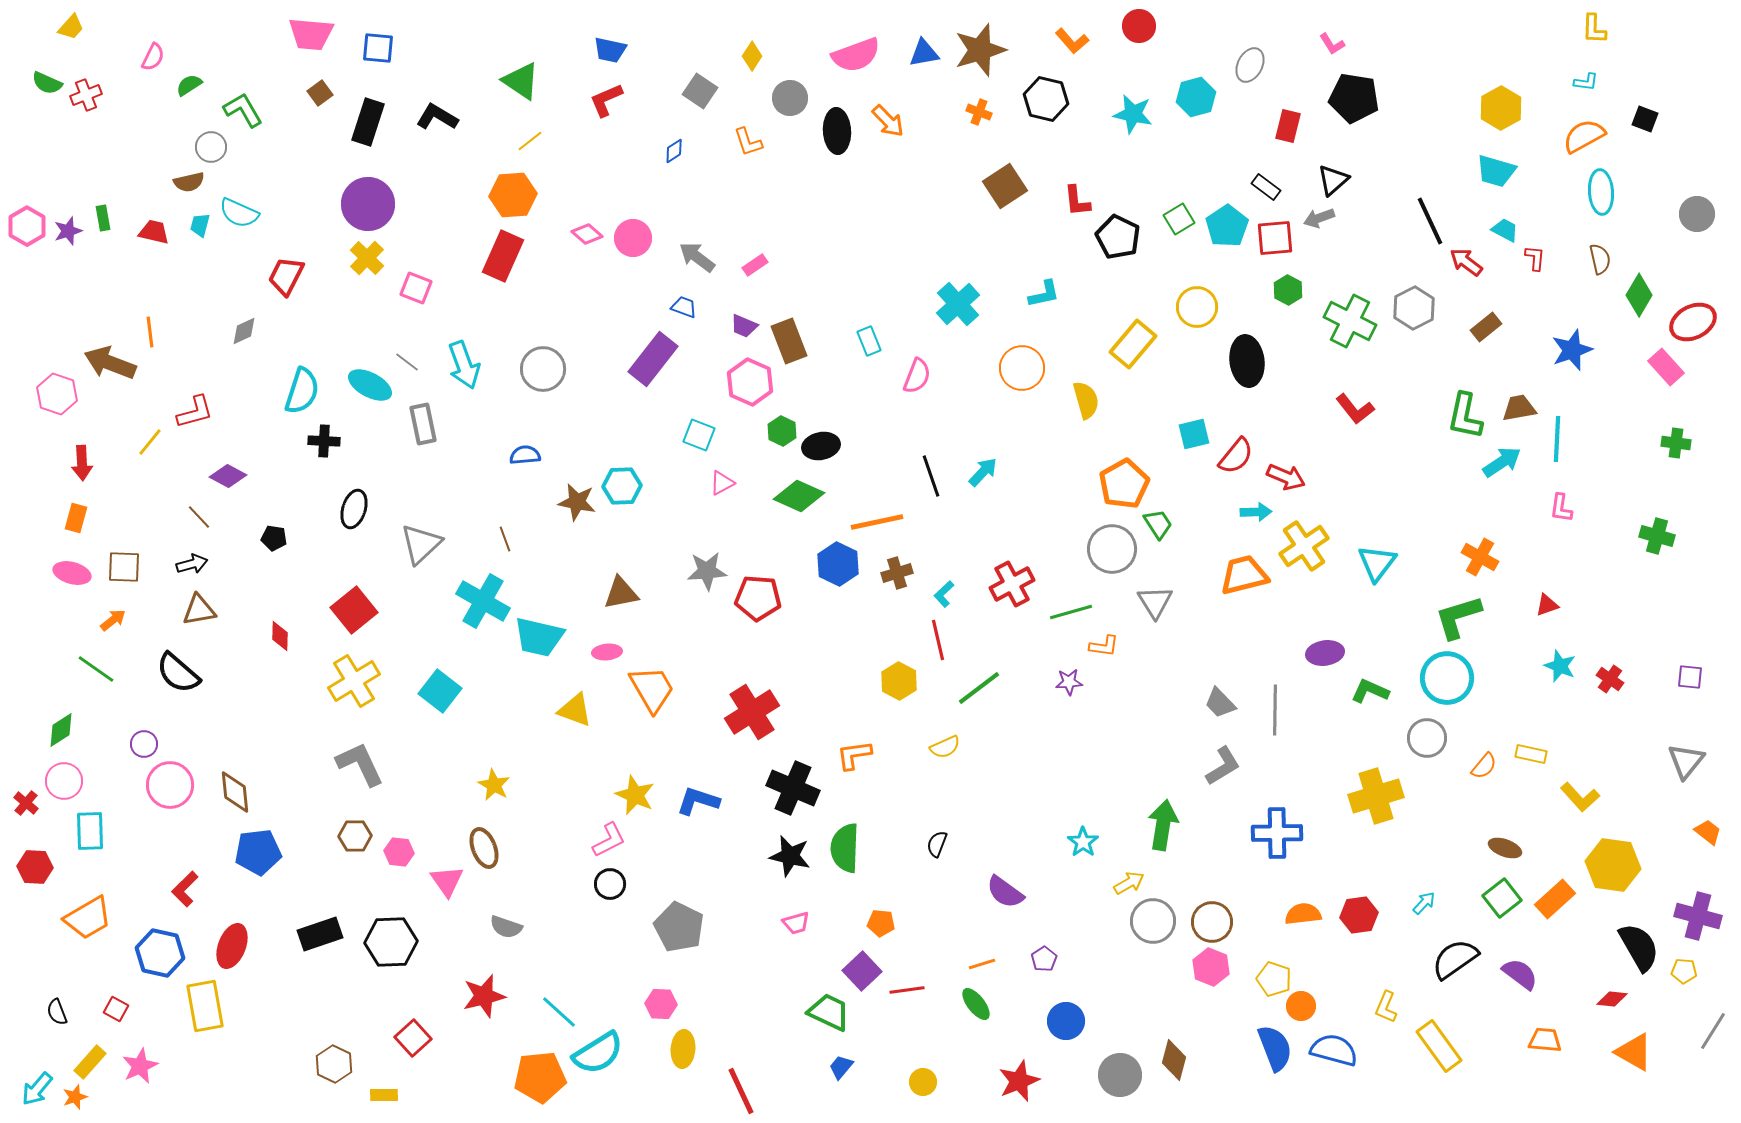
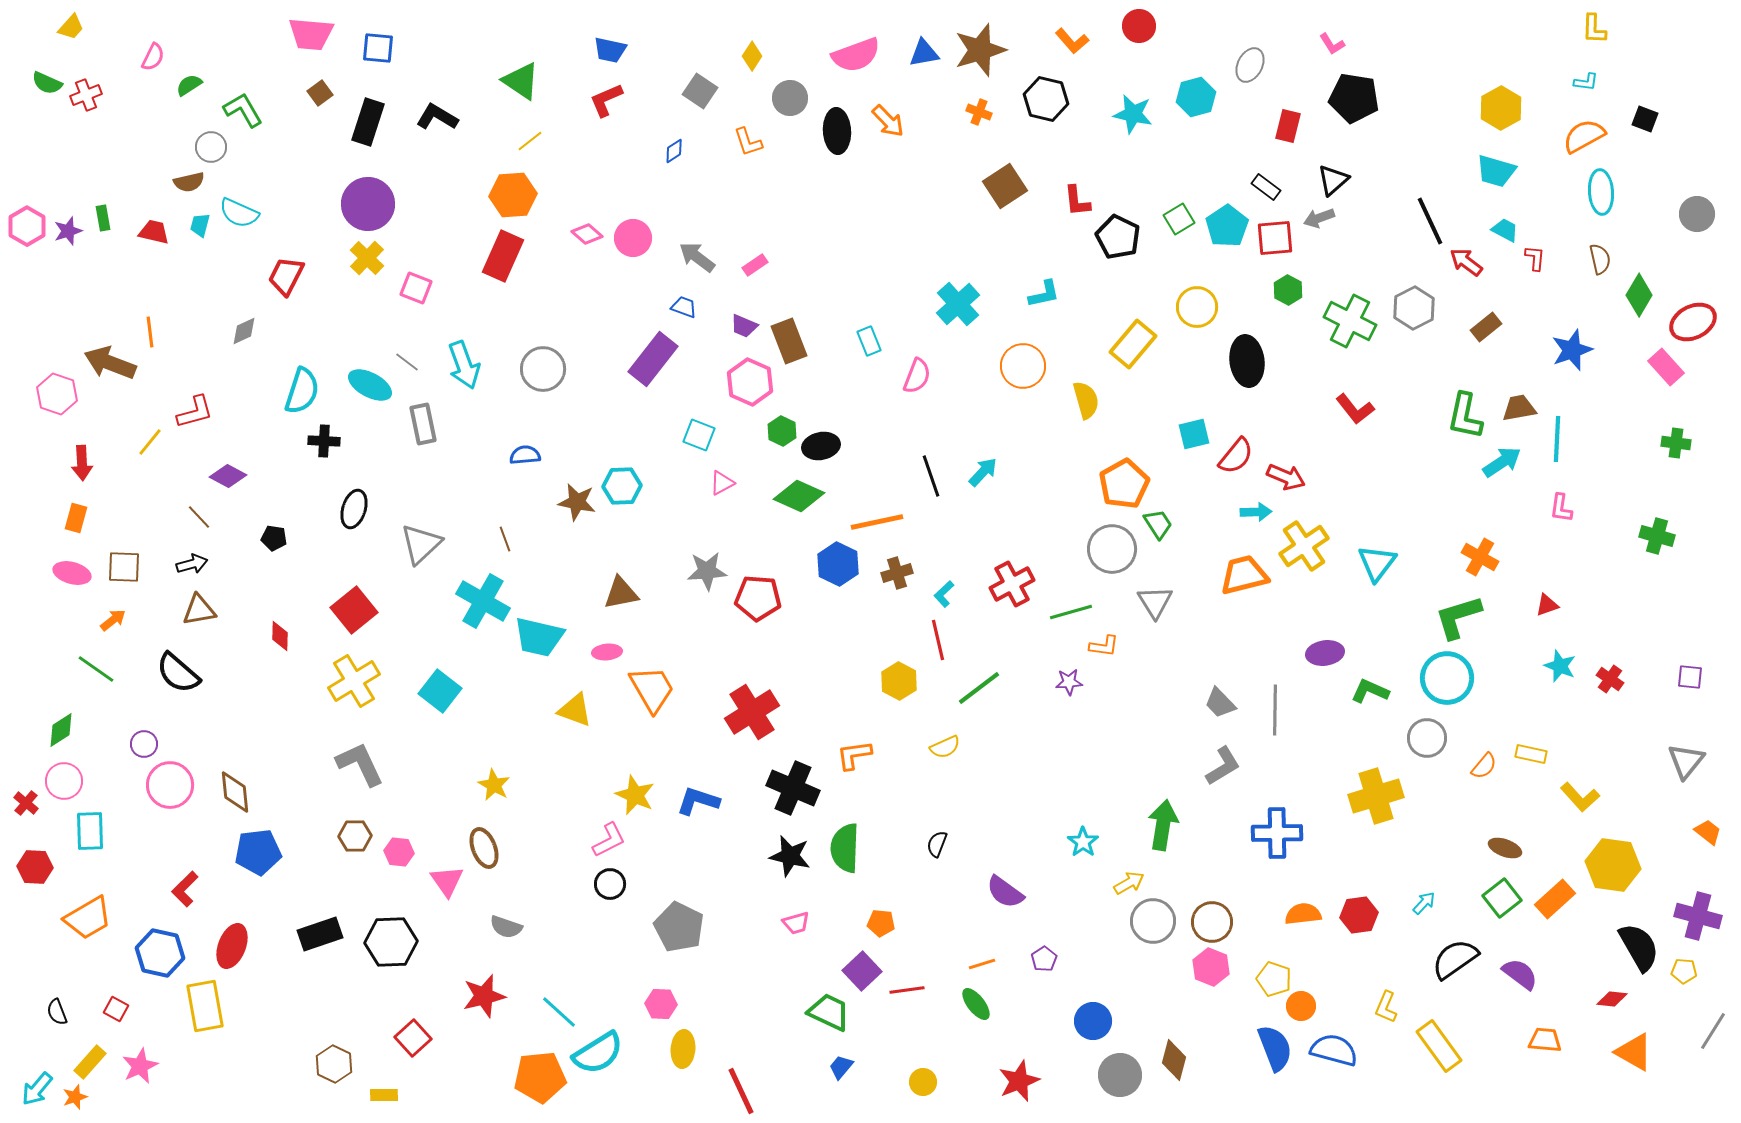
orange circle at (1022, 368): moved 1 px right, 2 px up
blue circle at (1066, 1021): moved 27 px right
